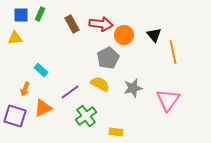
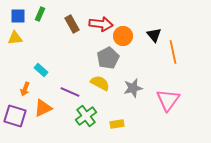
blue square: moved 3 px left, 1 px down
orange circle: moved 1 px left, 1 px down
yellow semicircle: moved 1 px up
purple line: rotated 60 degrees clockwise
yellow rectangle: moved 1 px right, 8 px up; rotated 16 degrees counterclockwise
